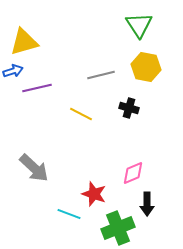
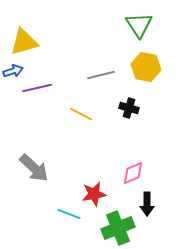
red star: rotated 30 degrees counterclockwise
